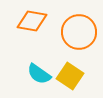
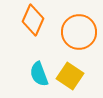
orange diamond: moved 1 px right, 1 px up; rotated 76 degrees counterclockwise
cyan semicircle: rotated 35 degrees clockwise
